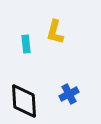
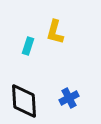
cyan rectangle: moved 2 px right, 2 px down; rotated 24 degrees clockwise
blue cross: moved 4 px down
